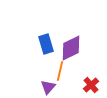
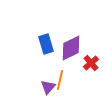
orange line: moved 9 px down
red cross: moved 22 px up
